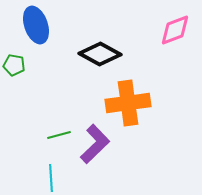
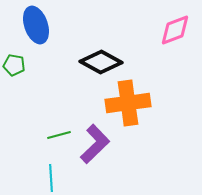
black diamond: moved 1 px right, 8 px down
